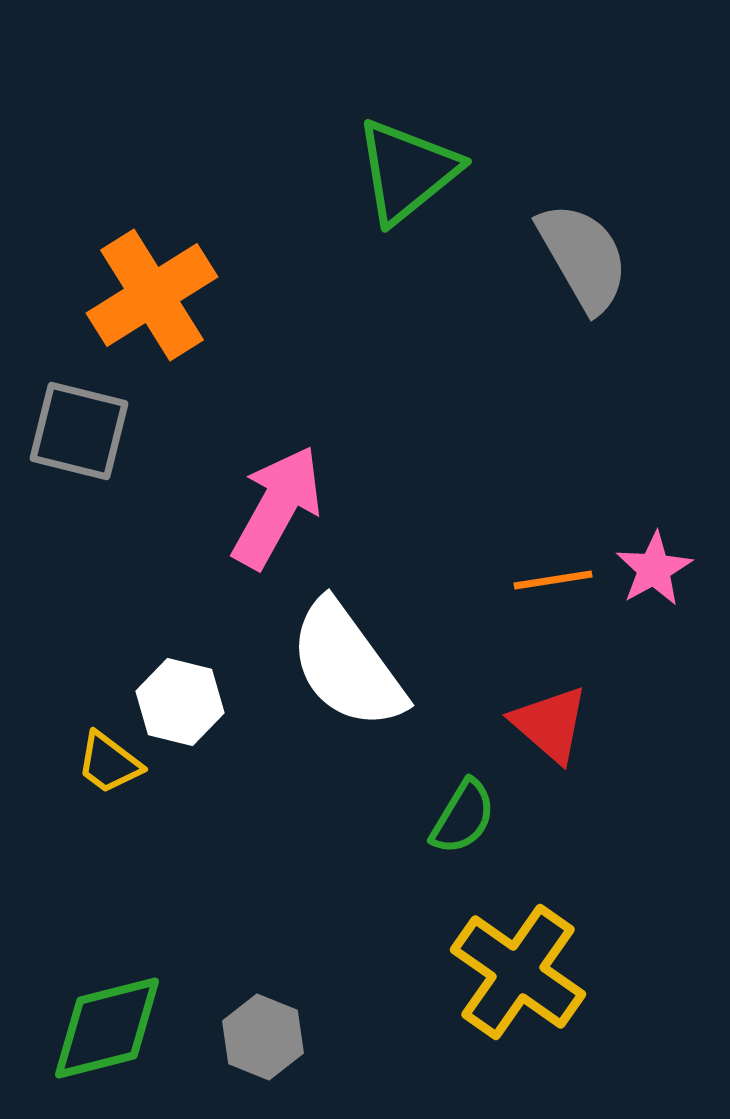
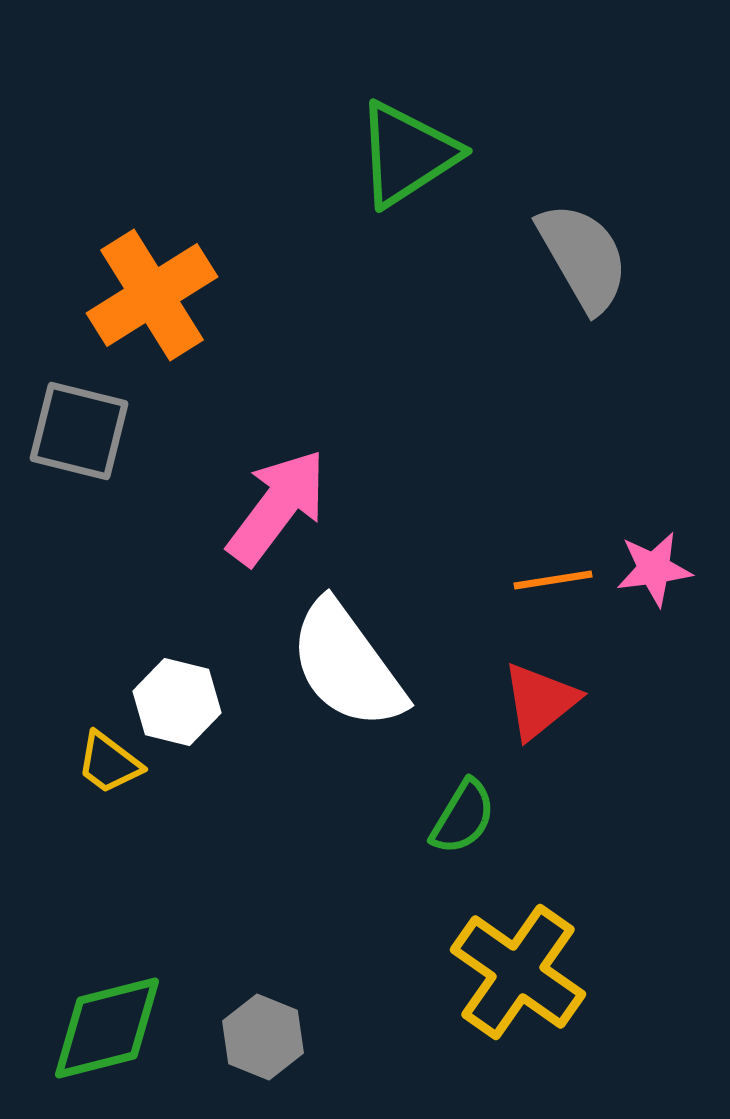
green triangle: moved 17 px up; rotated 6 degrees clockwise
pink arrow: rotated 8 degrees clockwise
pink star: rotated 22 degrees clockwise
white hexagon: moved 3 px left
red triangle: moved 10 px left, 23 px up; rotated 40 degrees clockwise
